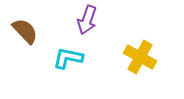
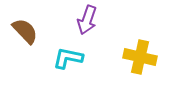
yellow cross: rotated 16 degrees counterclockwise
